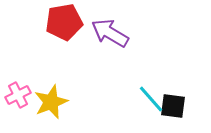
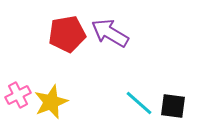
red pentagon: moved 3 px right, 12 px down
cyan line: moved 12 px left, 4 px down; rotated 8 degrees counterclockwise
